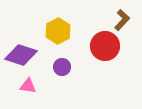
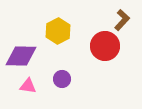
purple diamond: moved 1 px down; rotated 16 degrees counterclockwise
purple circle: moved 12 px down
